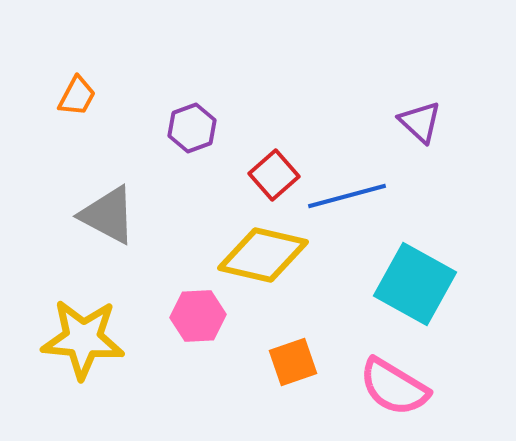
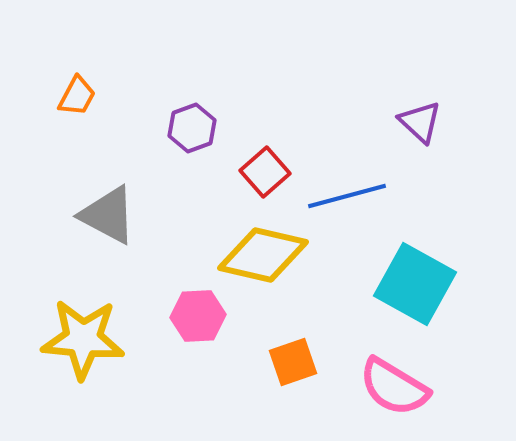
red square: moved 9 px left, 3 px up
